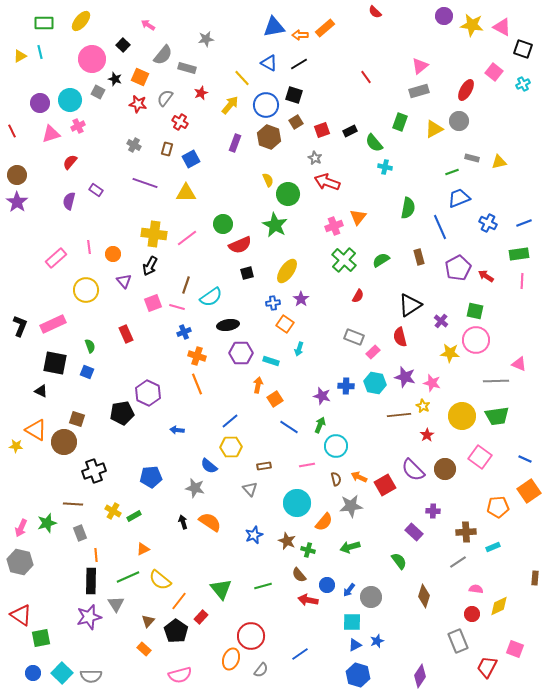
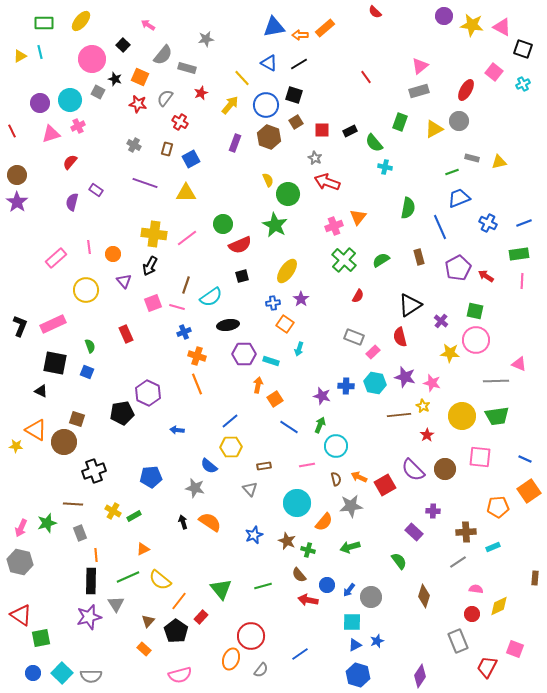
red square at (322, 130): rotated 21 degrees clockwise
purple semicircle at (69, 201): moved 3 px right, 1 px down
black square at (247, 273): moved 5 px left, 3 px down
purple hexagon at (241, 353): moved 3 px right, 1 px down
pink square at (480, 457): rotated 30 degrees counterclockwise
